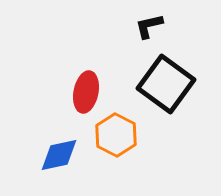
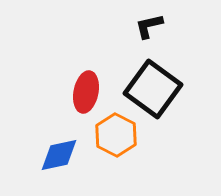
black square: moved 13 px left, 5 px down
